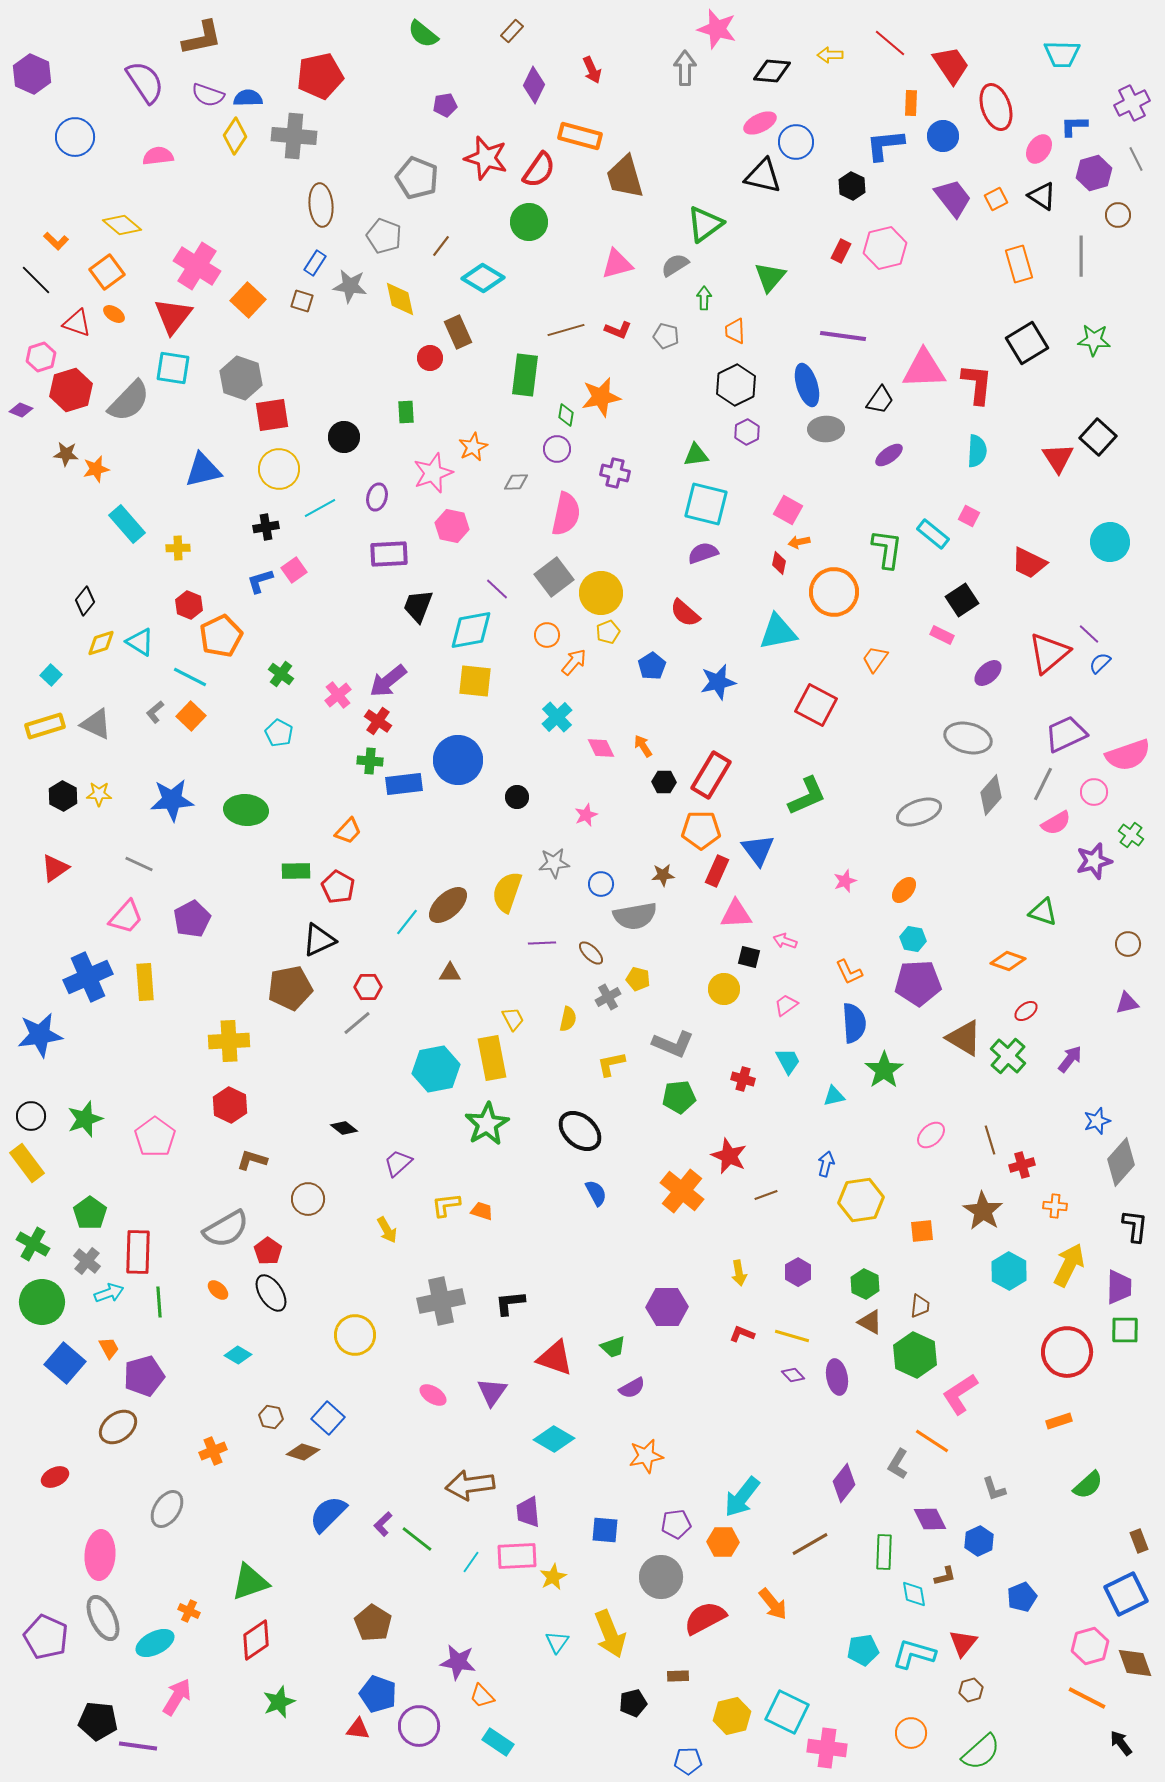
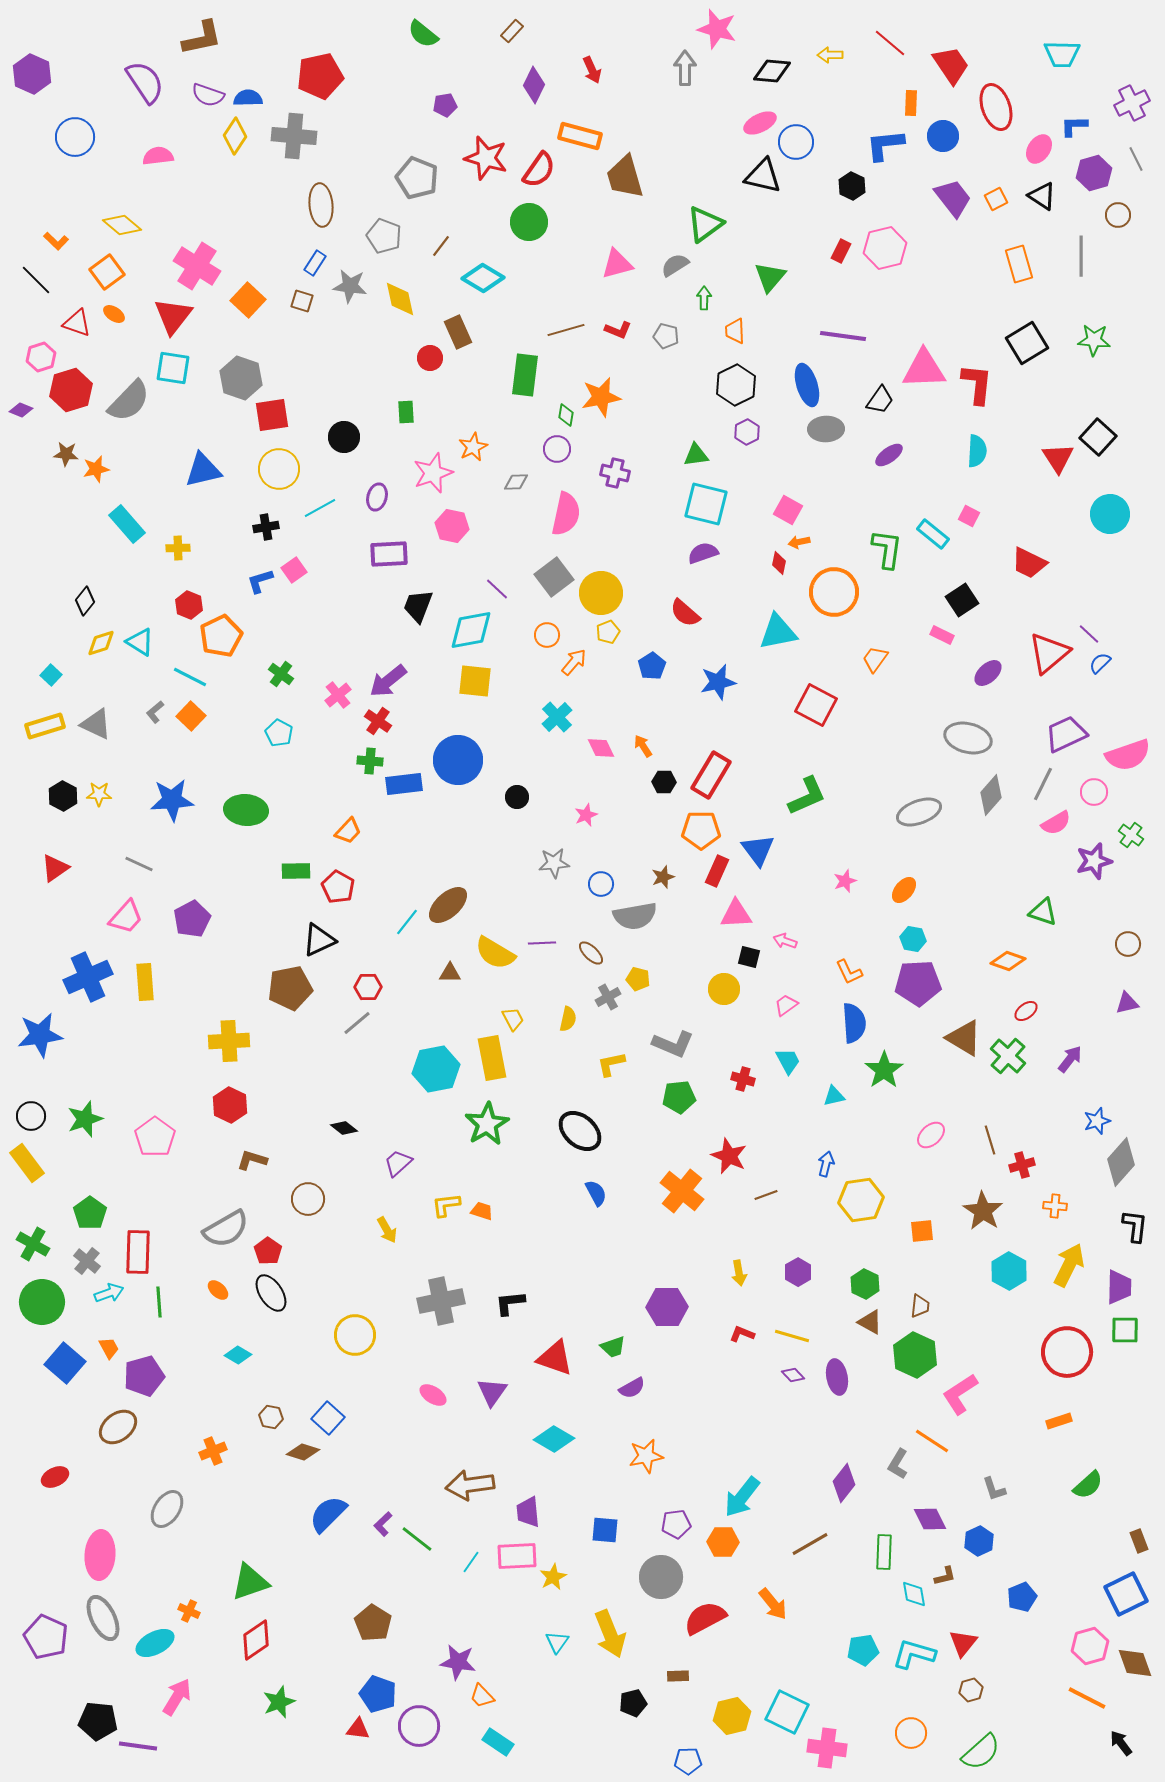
cyan circle at (1110, 542): moved 28 px up
brown star at (663, 875): moved 2 px down; rotated 15 degrees counterclockwise
yellow semicircle at (507, 892): moved 12 px left, 61 px down; rotated 78 degrees counterclockwise
